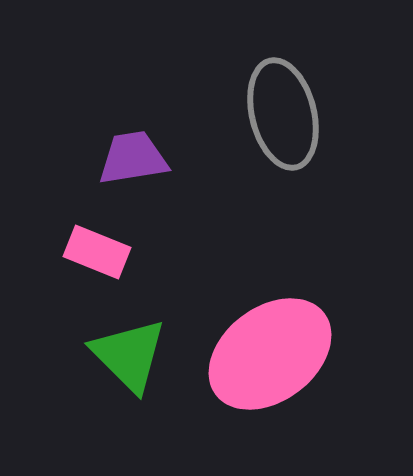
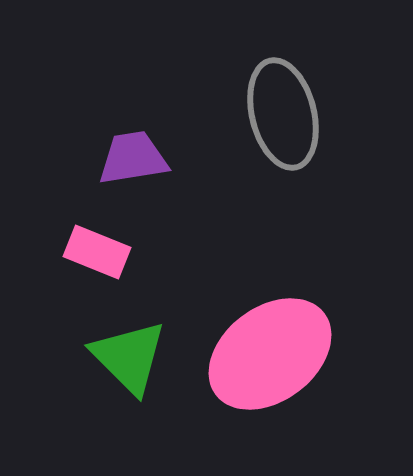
green triangle: moved 2 px down
